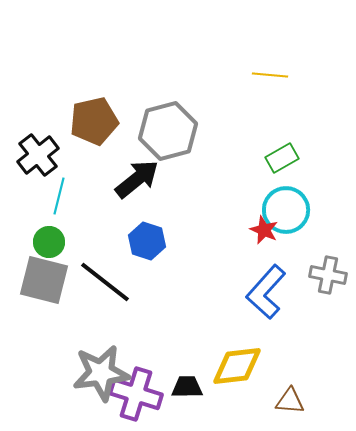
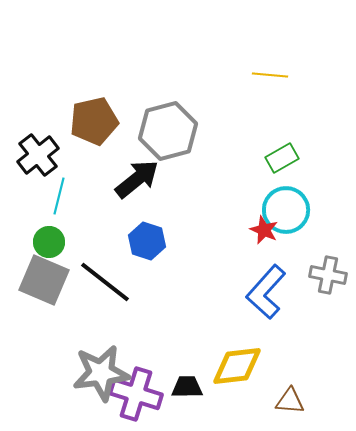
gray square: rotated 9 degrees clockwise
